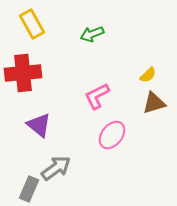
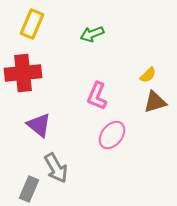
yellow rectangle: rotated 52 degrees clockwise
pink L-shape: rotated 40 degrees counterclockwise
brown triangle: moved 1 px right, 1 px up
gray arrow: rotated 96 degrees clockwise
